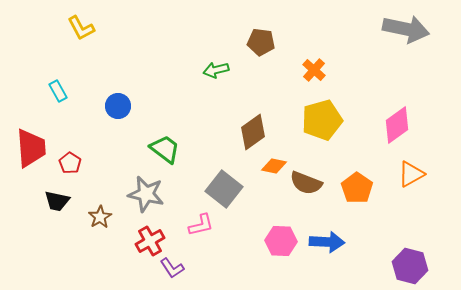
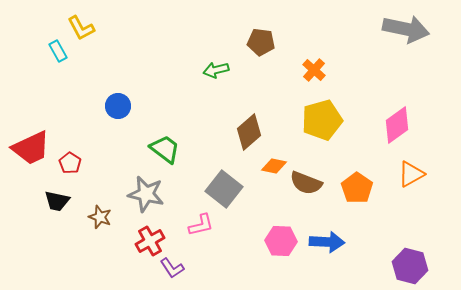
cyan rectangle: moved 40 px up
brown diamond: moved 4 px left; rotated 6 degrees counterclockwise
red trapezoid: rotated 69 degrees clockwise
brown star: rotated 20 degrees counterclockwise
